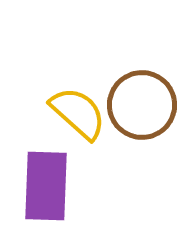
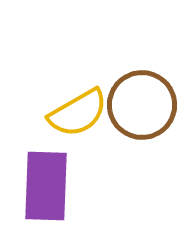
yellow semicircle: rotated 108 degrees clockwise
